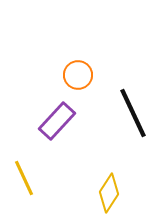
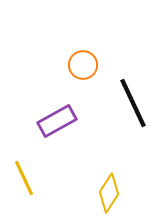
orange circle: moved 5 px right, 10 px up
black line: moved 10 px up
purple rectangle: rotated 18 degrees clockwise
